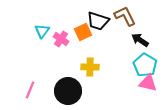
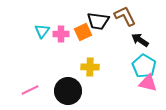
black trapezoid: rotated 10 degrees counterclockwise
pink cross: moved 5 px up; rotated 35 degrees counterclockwise
cyan pentagon: moved 1 px left, 1 px down
pink line: rotated 42 degrees clockwise
